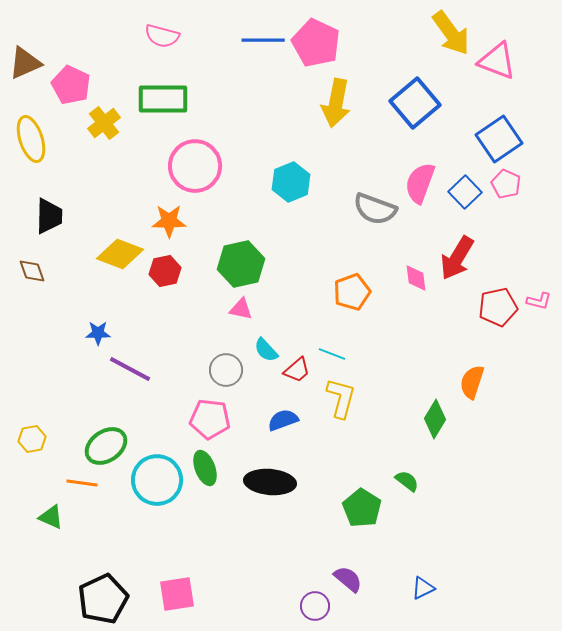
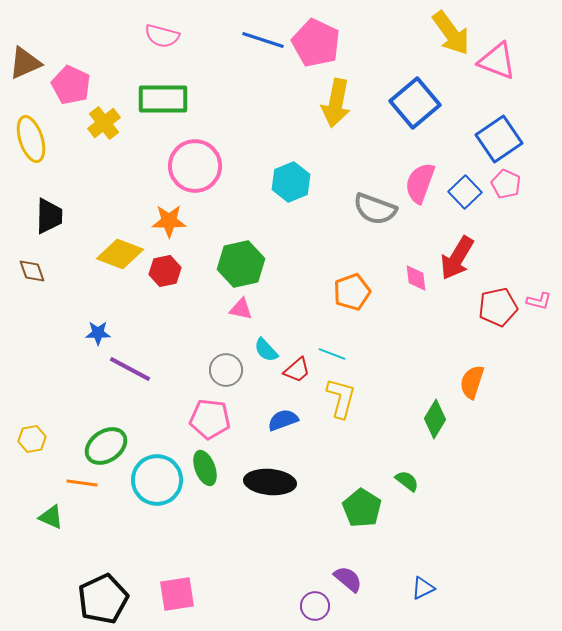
blue line at (263, 40): rotated 18 degrees clockwise
